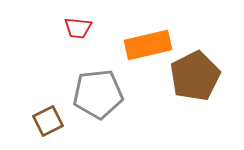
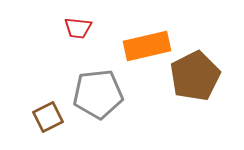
orange rectangle: moved 1 px left, 1 px down
brown square: moved 4 px up
